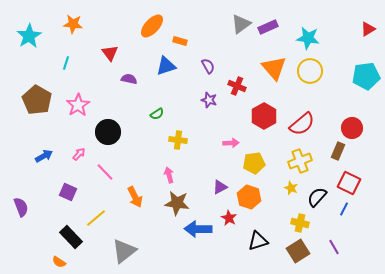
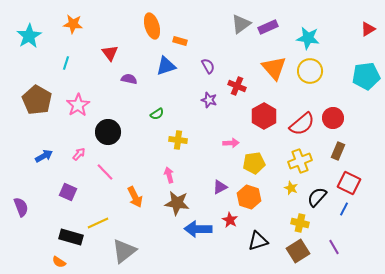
orange ellipse at (152, 26): rotated 60 degrees counterclockwise
red circle at (352, 128): moved 19 px left, 10 px up
yellow line at (96, 218): moved 2 px right, 5 px down; rotated 15 degrees clockwise
red star at (229, 218): moved 1 px right, 2 px down
black rectangle at (71, 237): rotated 30 degrees counterclockwise
